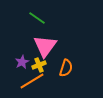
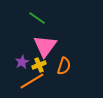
orange semicircle: moved 2 px left, 2 px up
